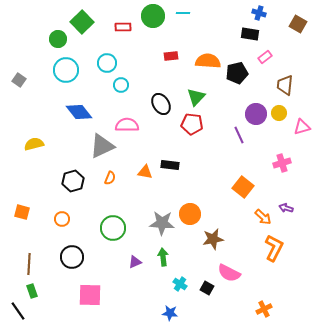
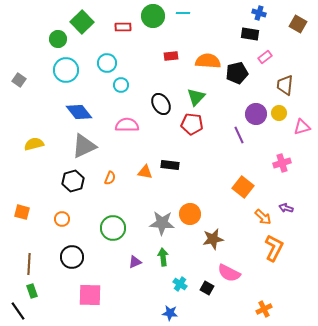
gray triangle at (102, 146): moved 18 px left
